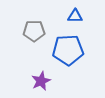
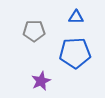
blue triangle: moved 1 px right, 1 px down
blue pentagon: moved 7 px right, 3 px down
